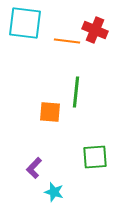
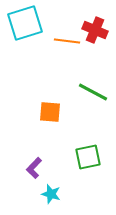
cyan square: rotated 24 degrees counterclockwise
green line: moved 17 px right; rotated 68 degrees counterclockwise
green square: moved 7 px left; rotated 8 degrees counterclockwise
cyan star: moved 3 px left, 2 px down
